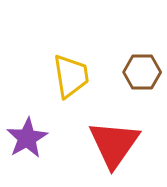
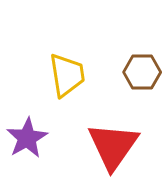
yellow trapezoid: moved 4 px left, 1 px up
red triangle: moved 1 px left, 2 px down
